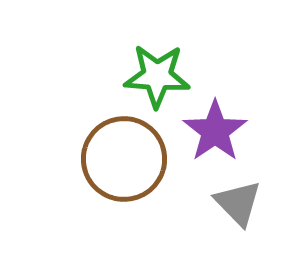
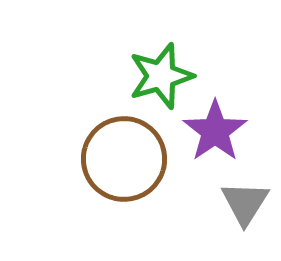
green star: moved 4 px right; rotated 20 degrees counterclockwise
gray triangle: moved 7 px right; rotated 16 degrees clockwise
